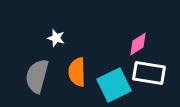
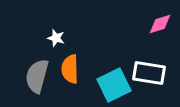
pink diamond: moved 22 px right, 20 px up; rotated 15 degrees clockwise
orange semicircle: moved 7 px left, 3 px up
